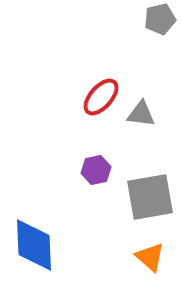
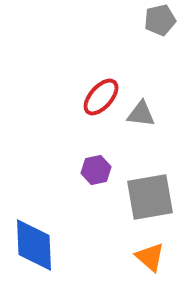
gray pentagon: moved 1 px down
